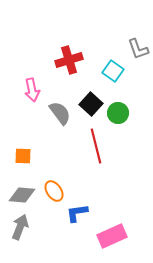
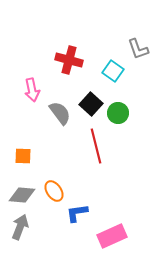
red cross: rotated 32 degrees clockwise
